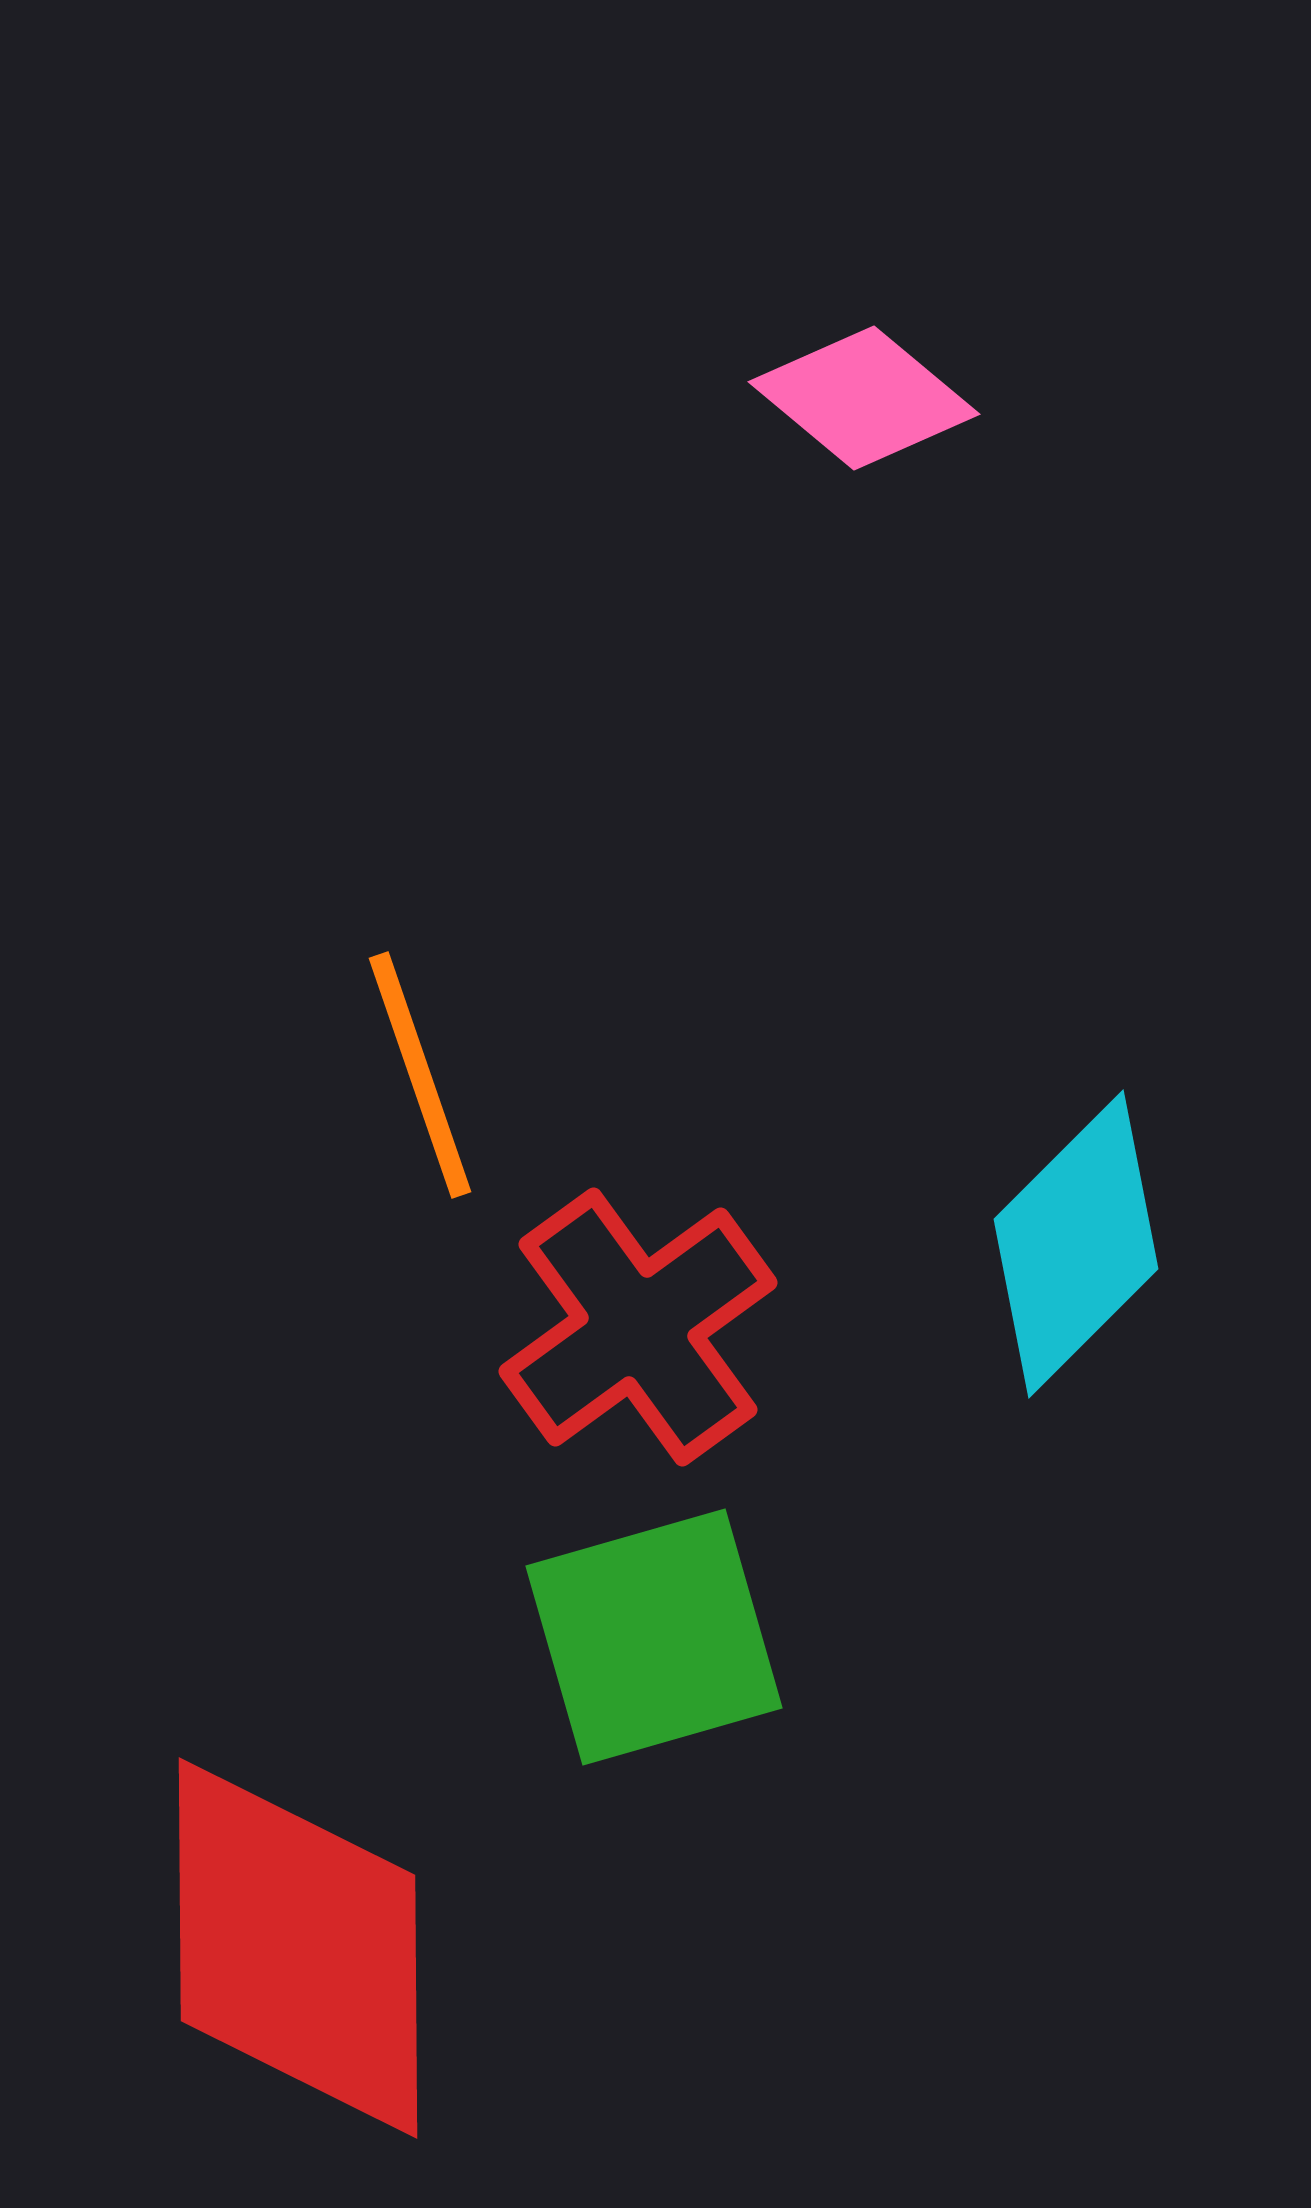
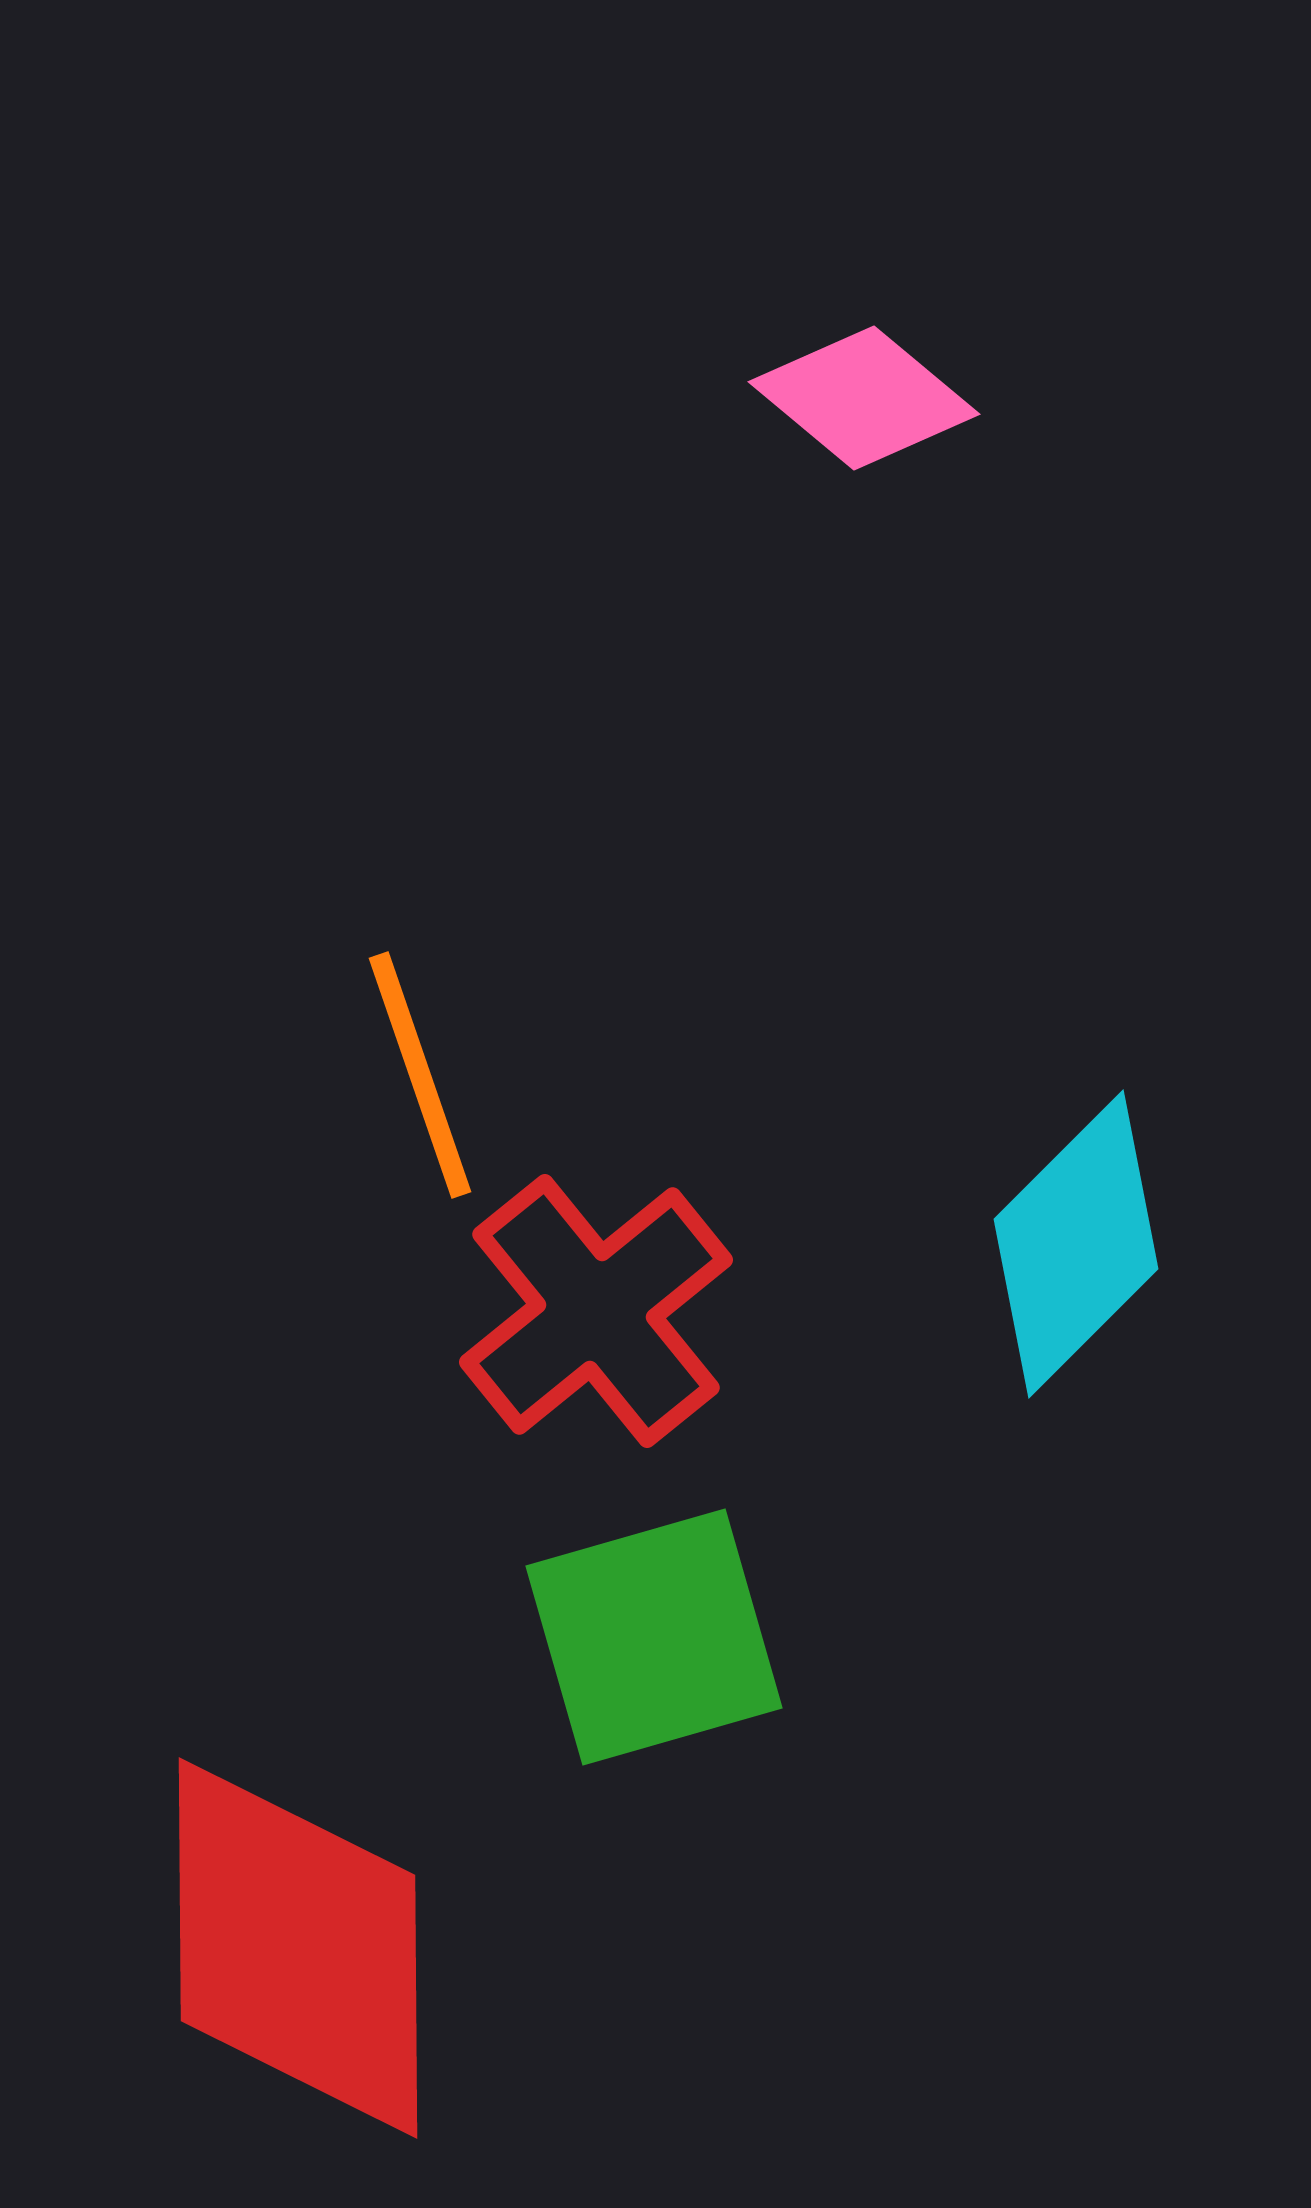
red cross: moved 42 px left, 16 px up; rotated 3 degrees counterclockwise
